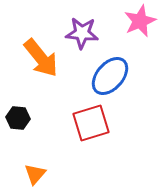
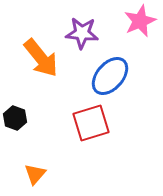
black hexagon: moved 3 px left; rotated 15 degrees clockwise
